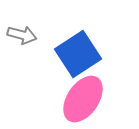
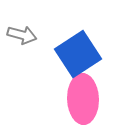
pink ellipse: rotated 36 degrees counterclockwise
